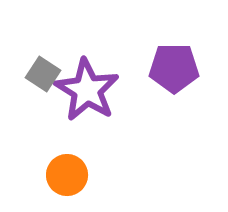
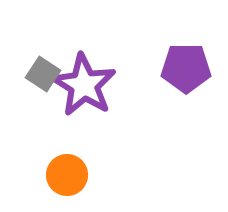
purple pentagon: moved 12 px right
purple star: moved 3 px left, 5 px up
